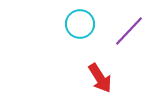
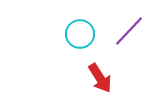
cyan circle: moved 10 px down
